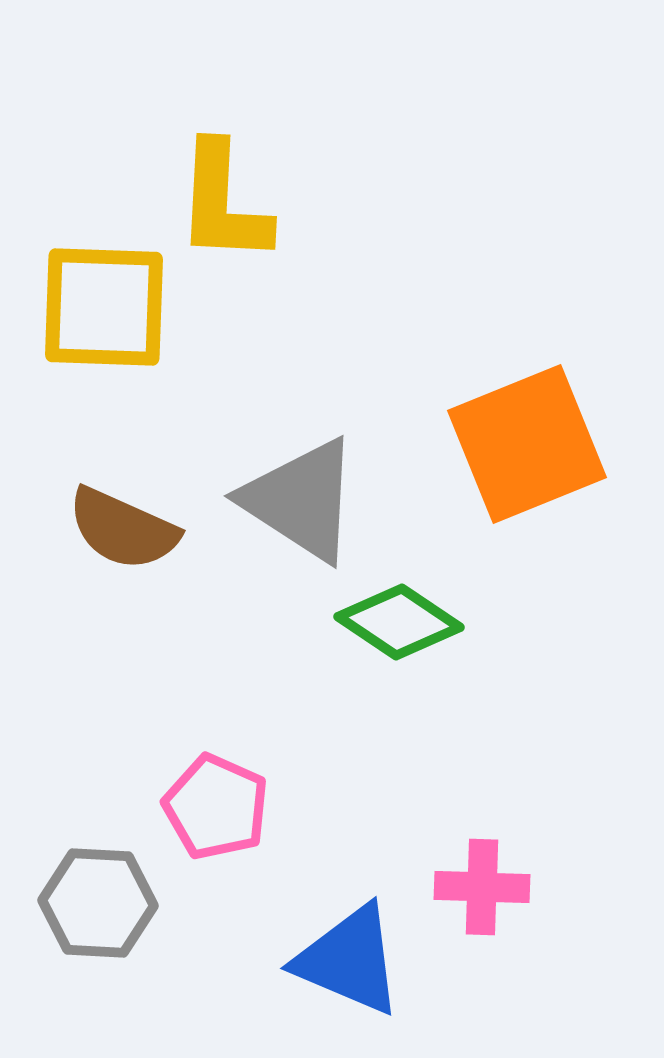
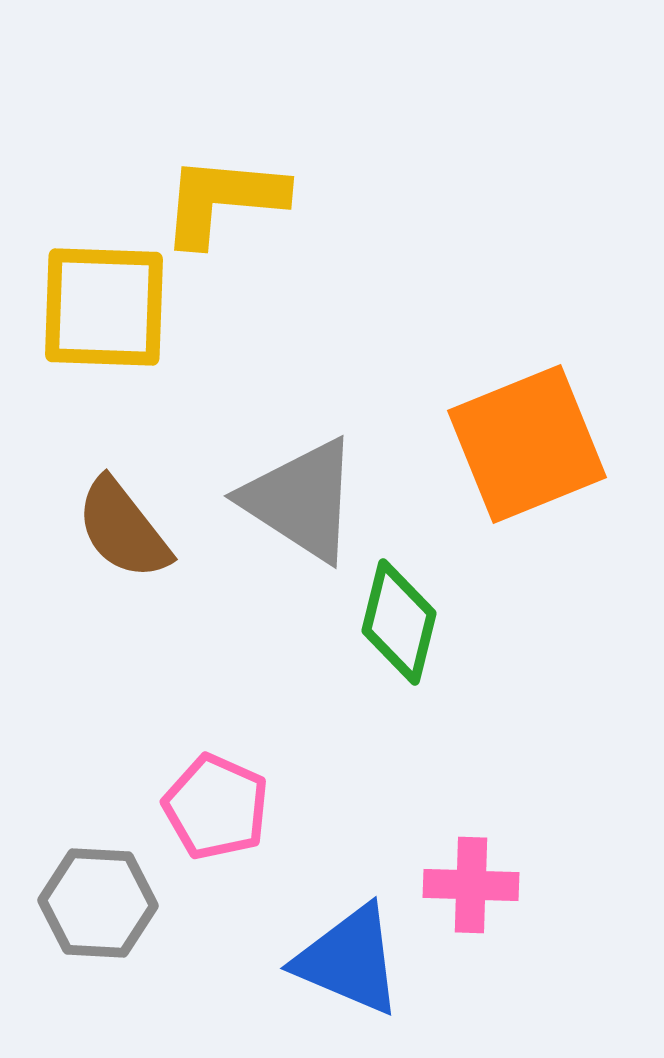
yellow L-shape: moved 3 px up; rotated 92 degrees clockwise
brown semicircle: rotated 28 degrees clockwise
green diamond: rotated 70 degrees clockwise
pink cross: moved 11 px left, 2 px up
